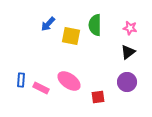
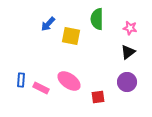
green semicircle: moved 2 px right, 6 px up
